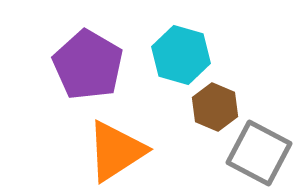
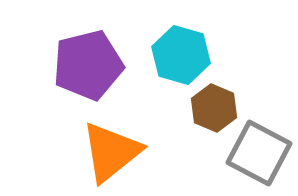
purple pentagon: rotated 28 degrees clockwise
brown hexagon: moved 1 px left, 1 px down
orange triangle: moved 5 px left, 1 px down; rotated 6 degrees counterclockwise
